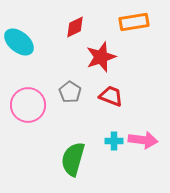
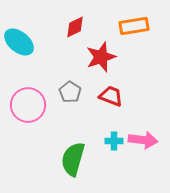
orange rectangle: moved 4 px down
